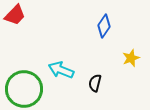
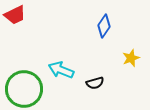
red trapezoid: rotated 20 degrees clockwise
black semicircle: rotated 120 degrees counterclockwise
